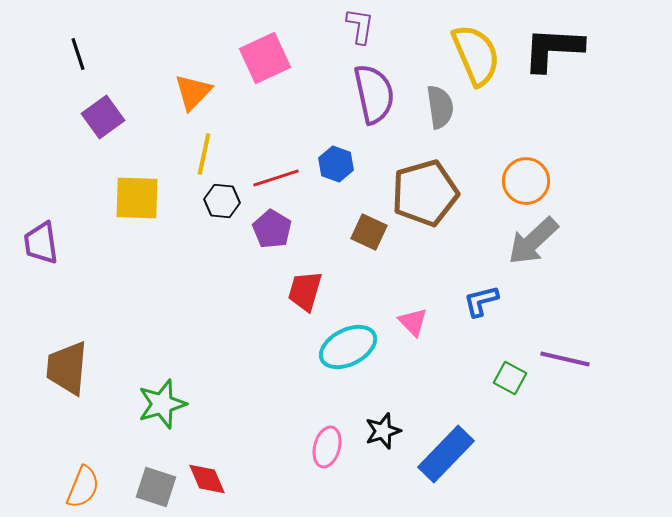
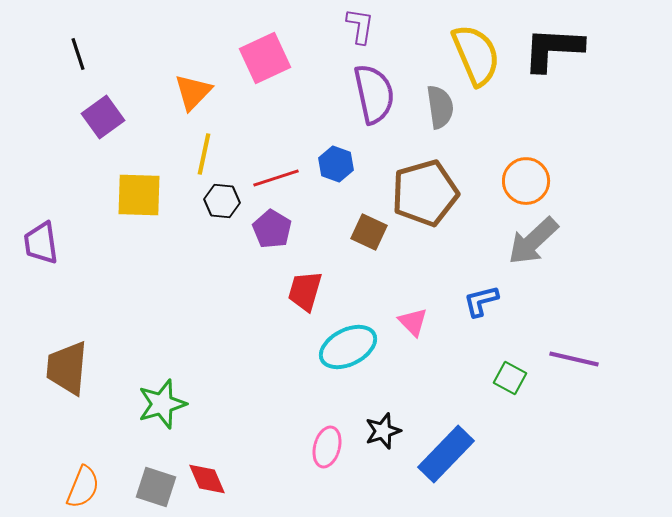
yellow square: moved 2 px right, 3 px up
purple line: moved 9 px right
